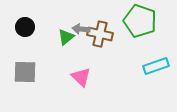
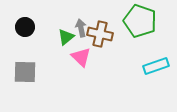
gray arrow: moved 1 px up; rotated 72 degrees clockwise
pink triangle: moved 20 px up
